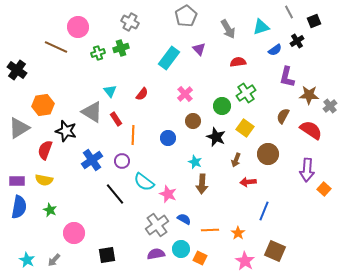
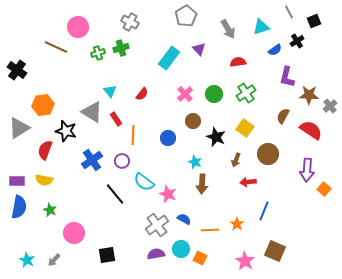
green circle at (222, 106): moved 8 px left, 12 px up
orange star at (238, 233): moved 1 px left, 9 px up
